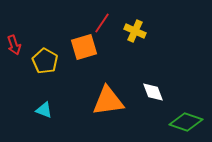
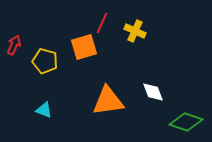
red line: rotated 10 degrees counterclockwise
red arrow: rotated 138 degrees counterclockwise
yellow pentagon: rotated 15 degrees counterclockwise
